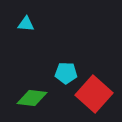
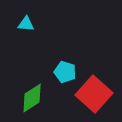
cyan pentagon: moved 1 px left, 1 px up; rotated 15 degrees clockwise
green diamond: rotated 40 degrees counterclockwise
